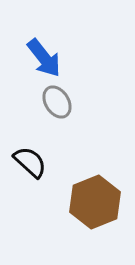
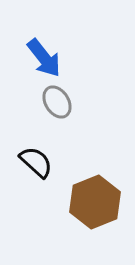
black semicircle: moved 6 px right
